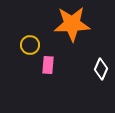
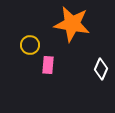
orange star: rotated 12 degrees clockwise
